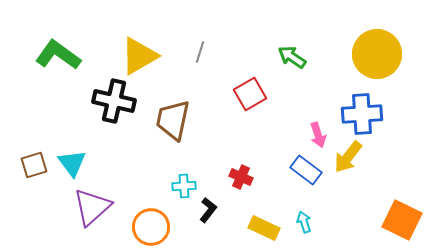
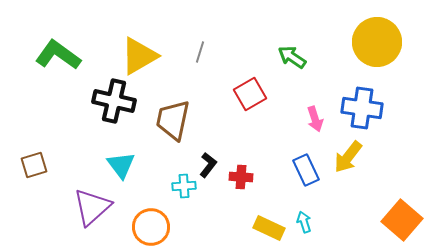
yellow circle: moved 12 px up
blue cross: moved 6 px up; rotated 12 degrees clockwise
pink arrow: moved 3 px left, 16 px up
cyan triangle: moved 49 px right, 2 px down
blue rectangle: rotated 28 degrees clockwise
red cross: rotated 20 degrees counterclockwise
black L-shape: moved 45 px up
orange square: rotated 15 degrees clockwise
yellow rectangle: moved 5 px right
